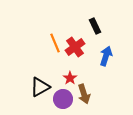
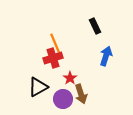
red cross: moved 22 px left, 11 px down; rotated 18 degrees clockwise
black triangle: moved 2 px left
brown arrow: moved 3 px left
